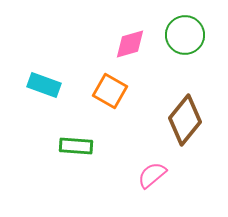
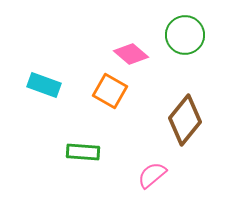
pink diamond: moved 1 px right, 10 px down; rotated 56 degrees clockwise
green rectangle: moved 7 px right, 6 px down
